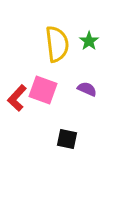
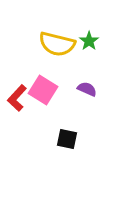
yellow semicircle: rotated 111 degrees clockwise
pink square: rotated 12 degrees clockwise
